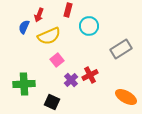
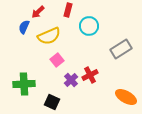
red arrow: moved 1 px left, 3 px up; rotated 24 degrees clockwise
